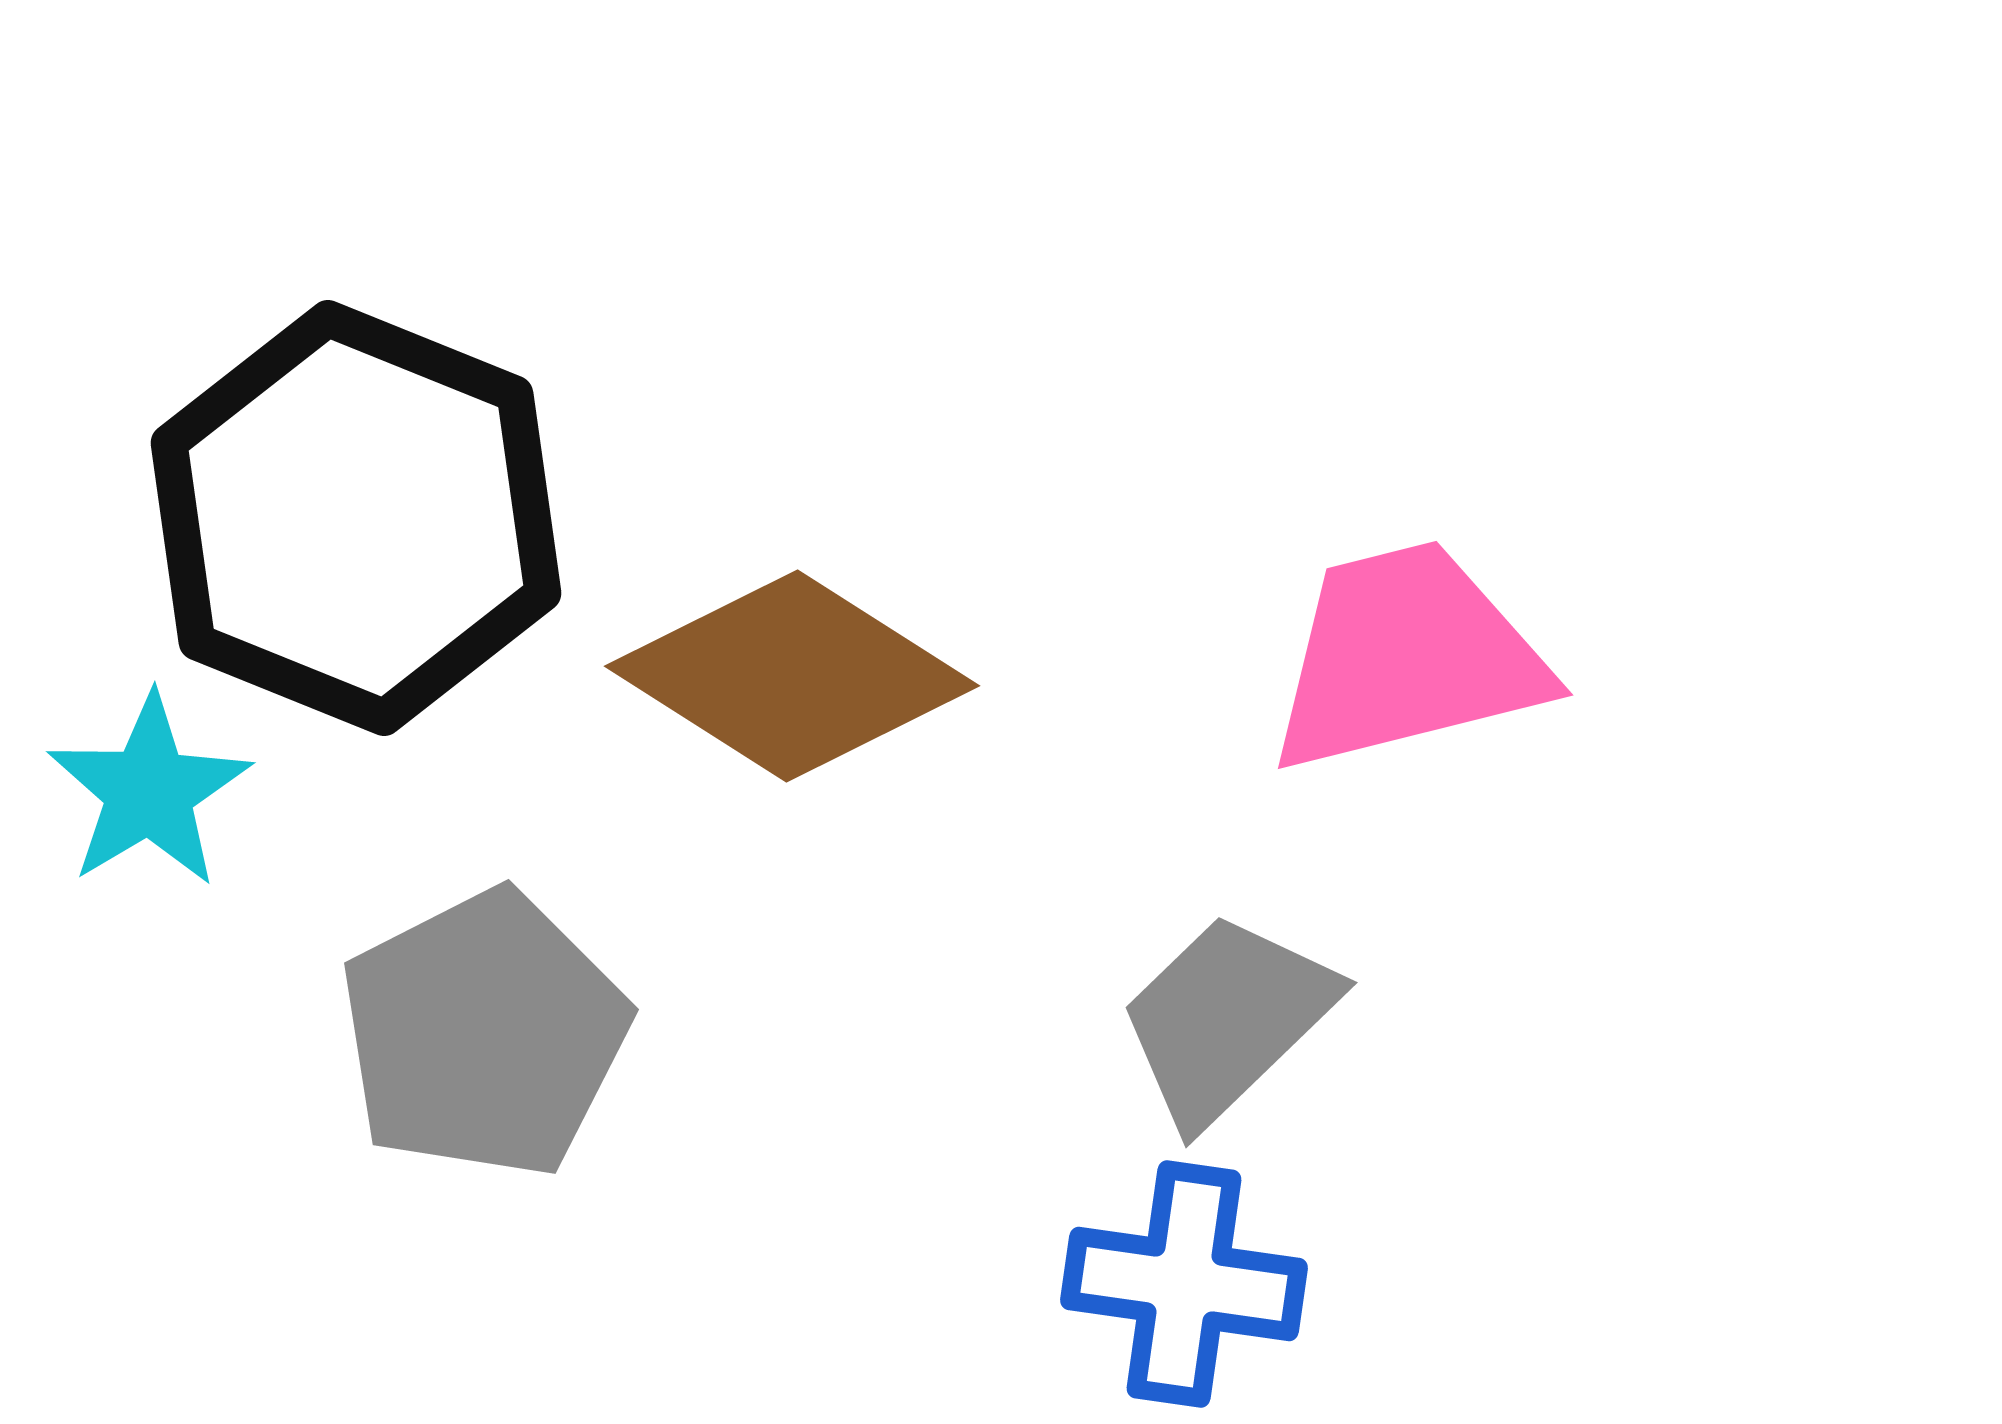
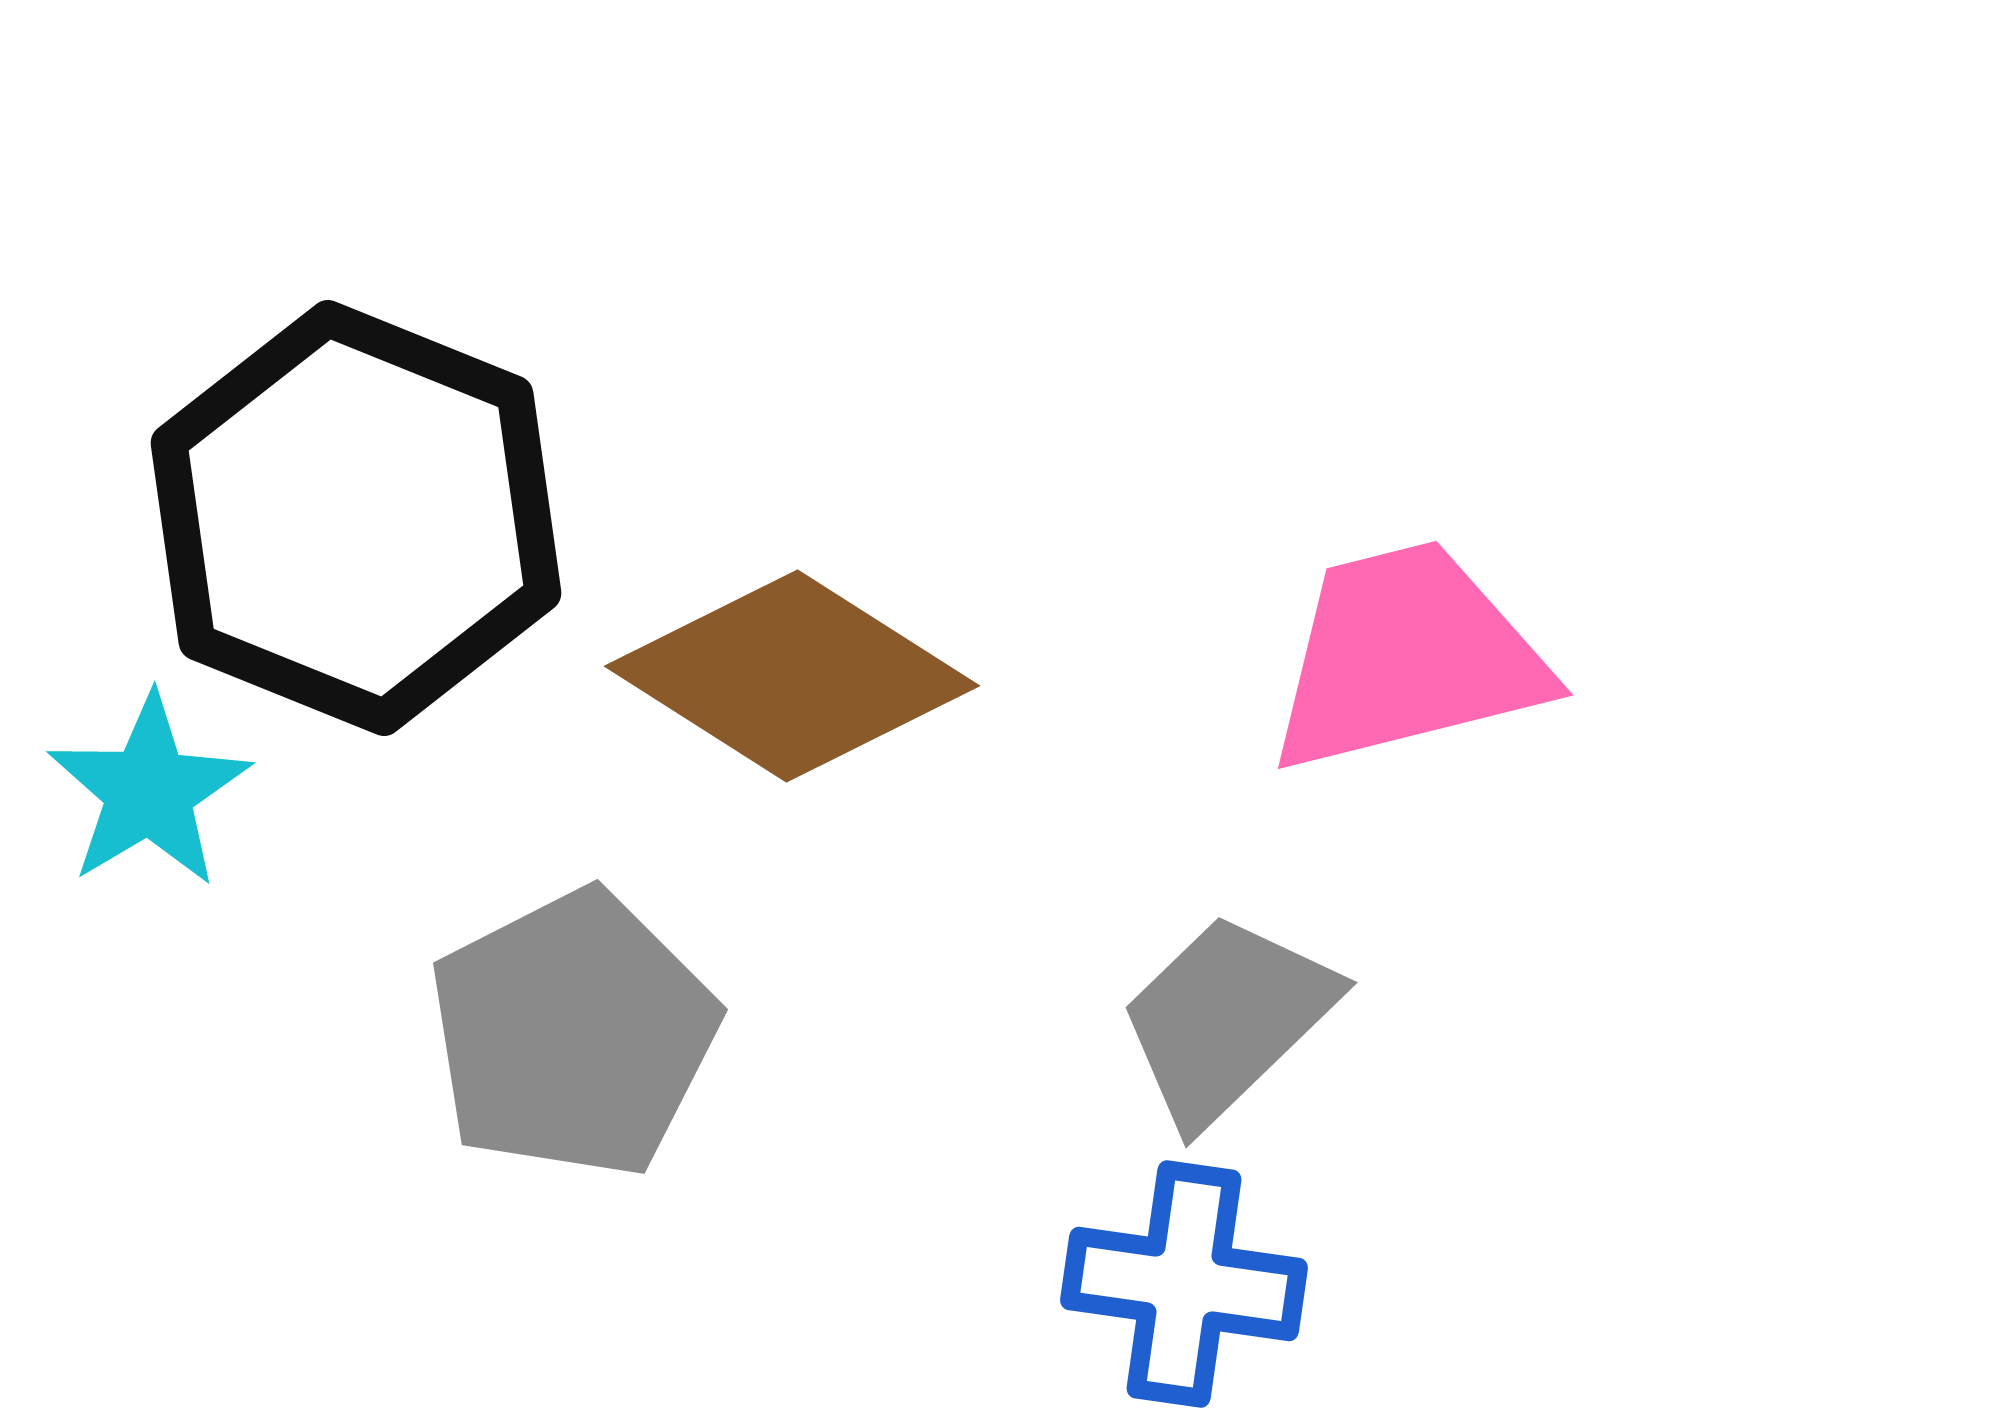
gray pentagon: moved 89 px right
